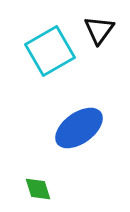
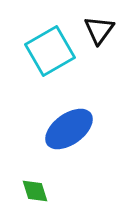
blue ellipse: moved 10 px left, 1 px down
green diamond: moved 3 px left, 2 px down
